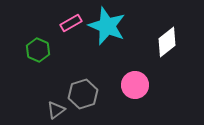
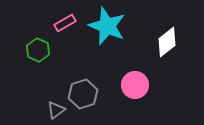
pink rectangle: moved 6 px left
